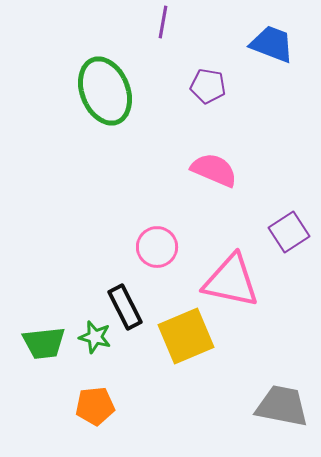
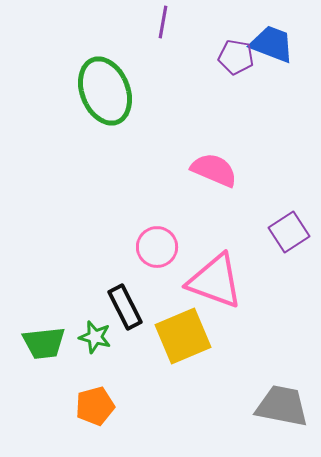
purple pentagon: moved 28 px right, 29 px up
pink triangle: moved 16 px left; rotated 8 degrees clockwise
yellow square: moved 3 px left
orange pentagon: rotated 9 degrees counterclockwise
